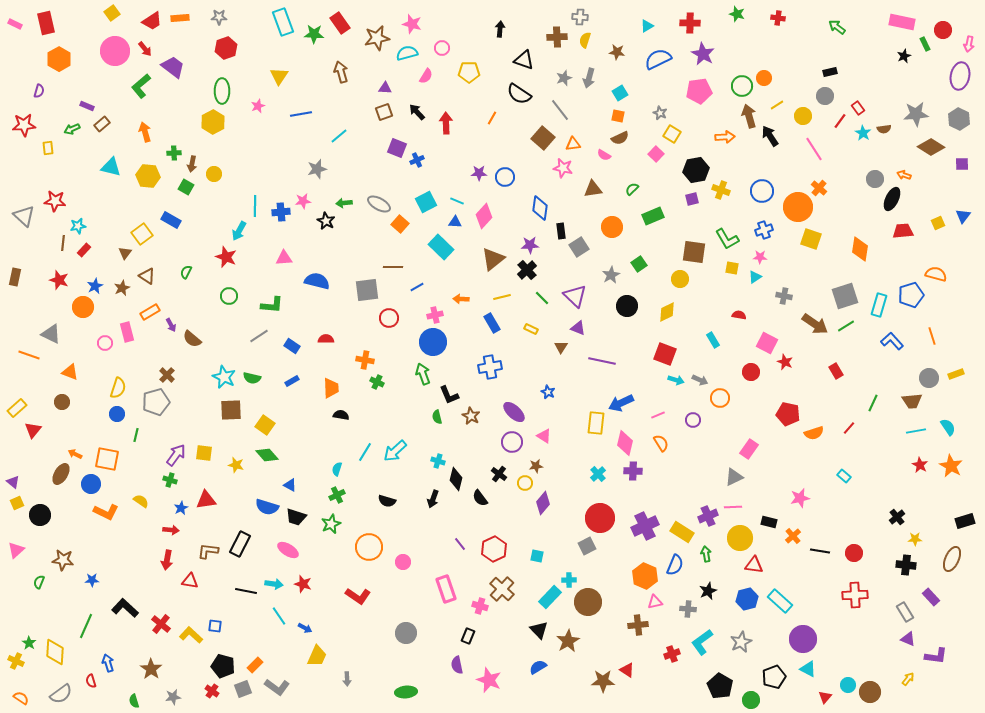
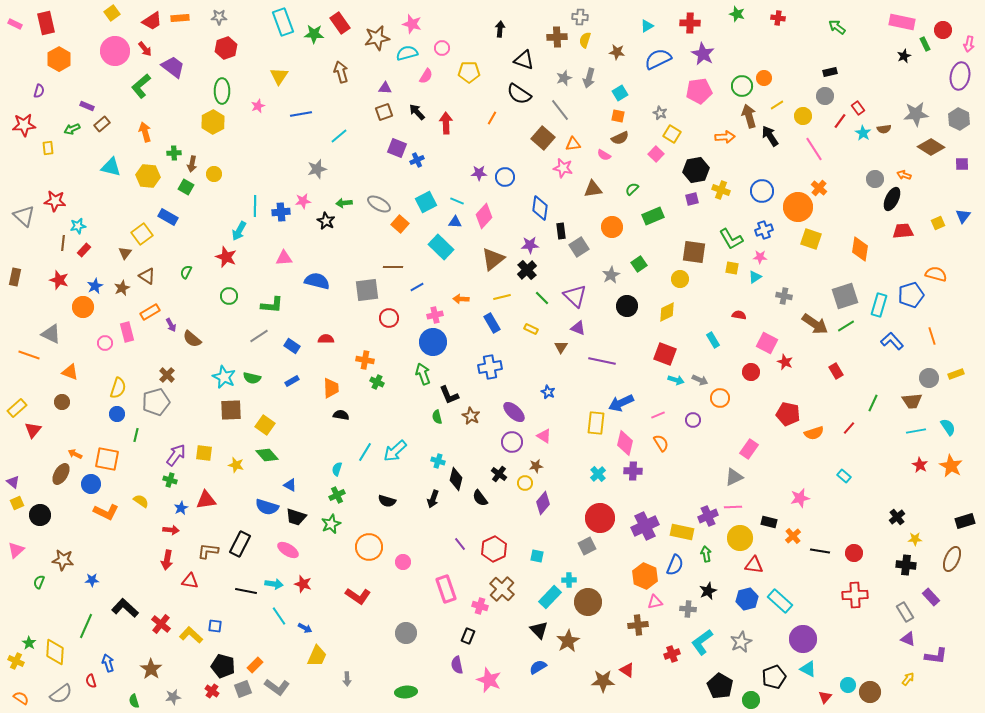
blue rectangle at (171, 220): moved 3 px left, 3 px up
green L-shape at (727, 239): moved 4 px right
yellow rectangle at (682, 532): rotated 20 degrees counterclockwise
